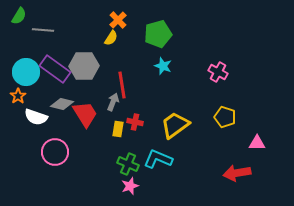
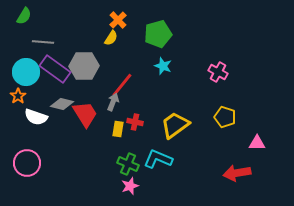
green semicircle: moved 5 px right
gray line: moved 12 px down
red line: rotated 48 degrees clockwise
pink circle: moved 28 px left, 11 px down
